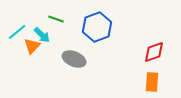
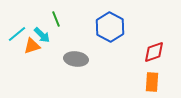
green line: rotated 49 degrees clockwise
blue hexagon: moved 13 px right; rotated 12 degrees counterclockwise
cyan line: moved 2 px down
orange triangle: rotated 30 degrees clockwise
gray ellipse: moved 2 px right; rotated 15 degrees counterclockwise
